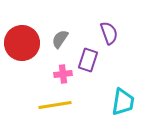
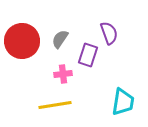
red circle: moved 2 px up
purple rectangle: moved 5 px up
